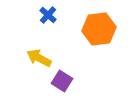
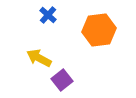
orange hexagon: moved 1 px down
purple square: moved 1 px up; rotated 20 degrees clockwise
